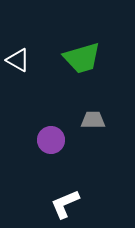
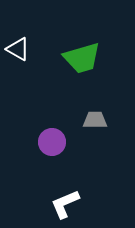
white triangle: moved 11 px up
gray trapezoid: moved 2 px right
purple circle: moved 1 px right, 2 px down
